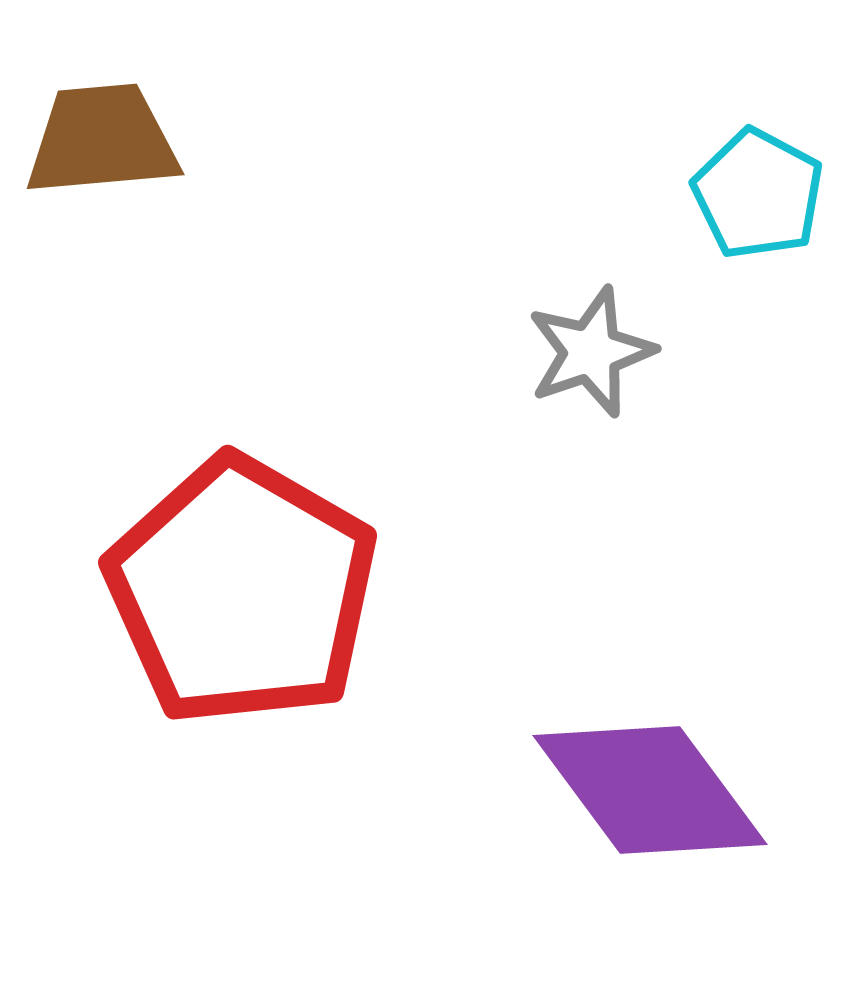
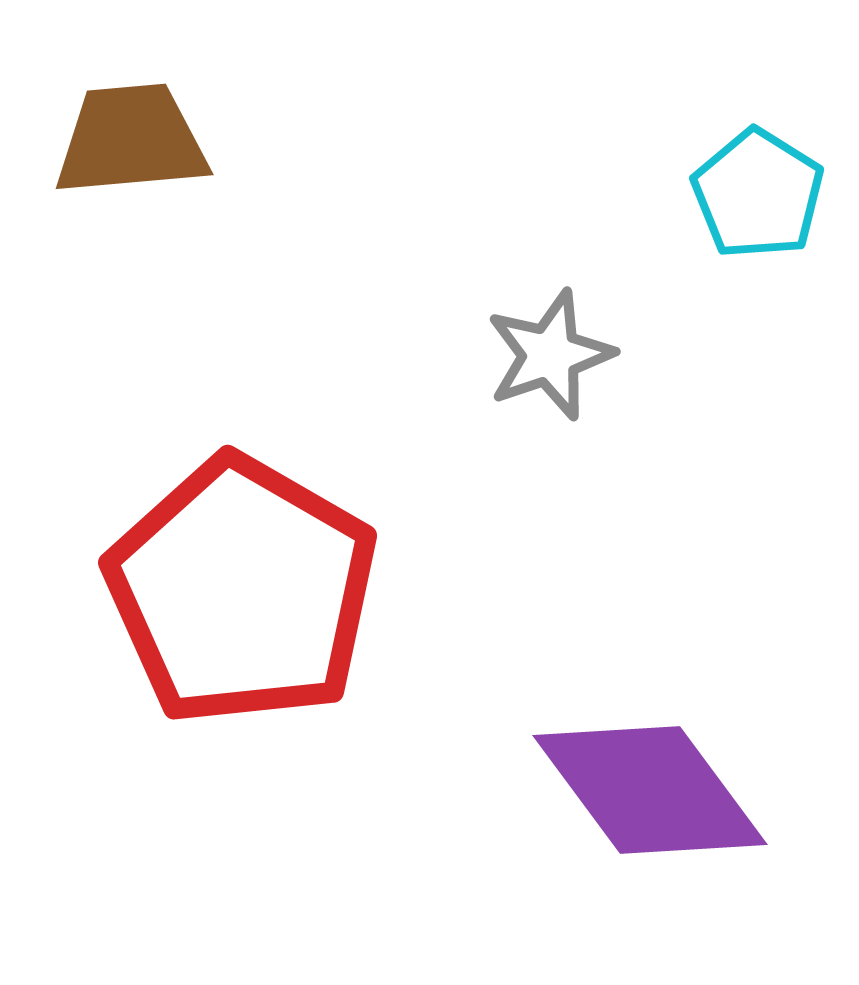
brown trapezoid: moved 29 px right
cyan pentagon: rotated 4 degrees clockwise
gray star: moved 41 px left, 3 px down
